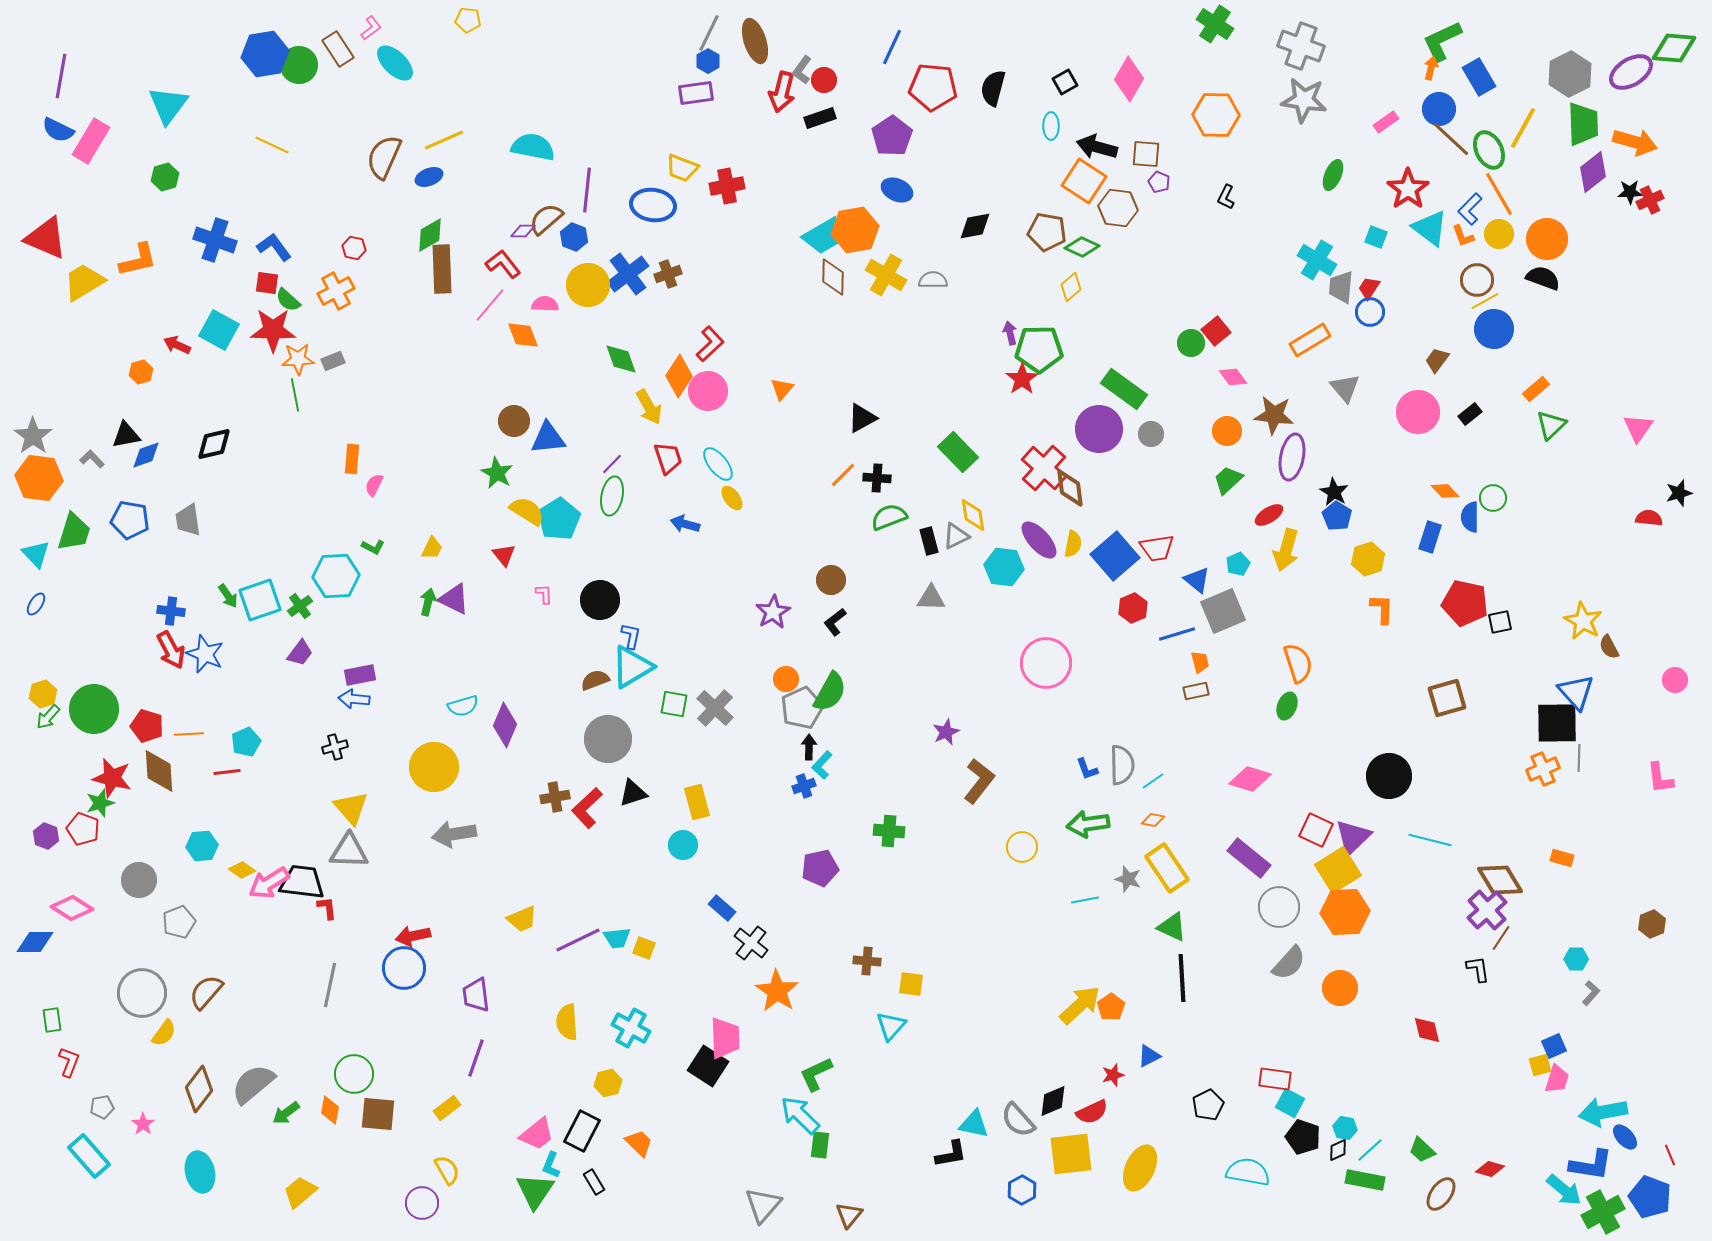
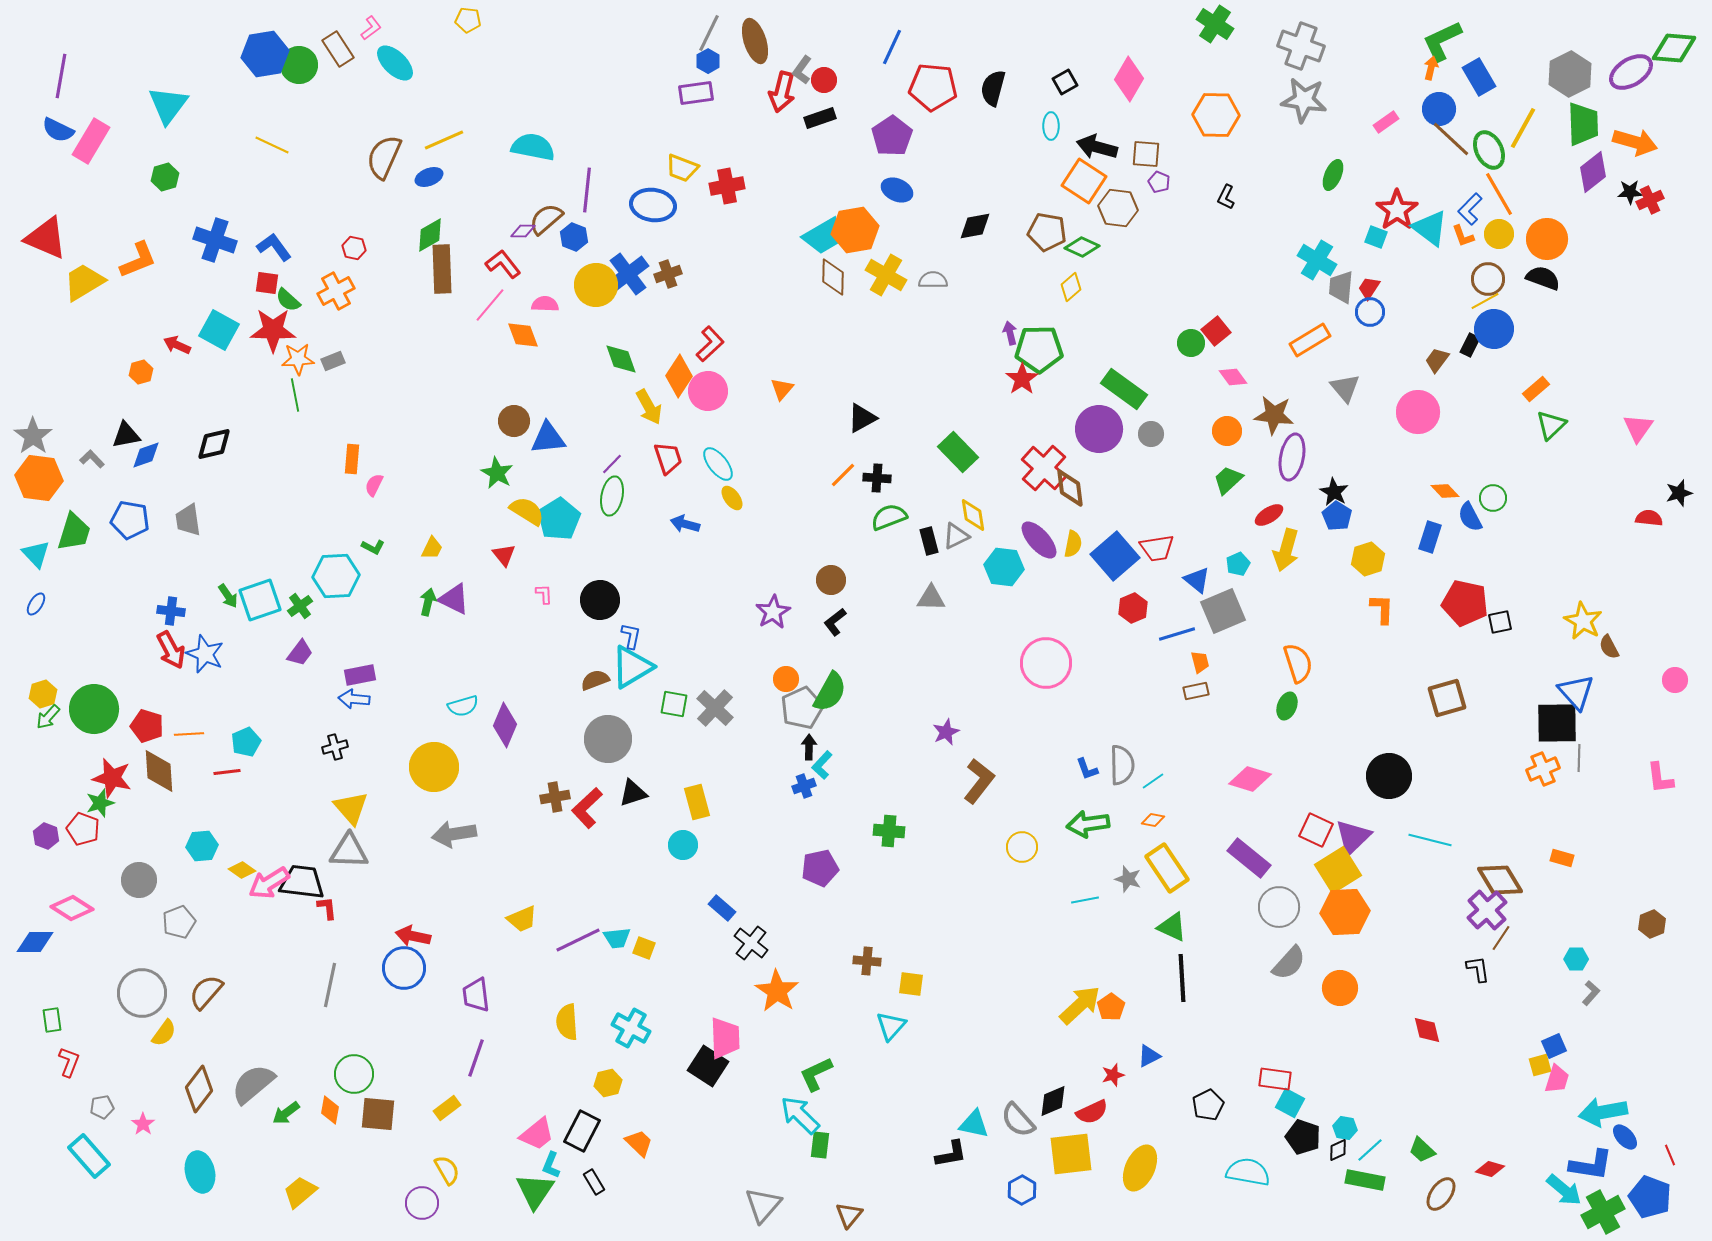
red star at (1408, 189): moved 11 px left, 21 px down
orange L-shape at (138, 260): rotated 9 degrees counterclockwise
brown circle at (1477, 280): moved 11 px right, 1 px up
yellow circle at (588, 285): moved 8 px right
black rectangle at (1470, 414): moved 69 px up; rotated 25 degrees counterclockwise
blue semicircle at (1470, 517): rotated 28 degrees counterclockwise
red arrow at (413, 936): rotated 24 degrees clockwise
